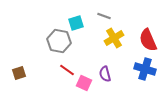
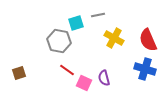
gray line: moved 6 px left, 1 px up; rotated 32 degrees counterclockwise
yellow cross: rotated 30 degrees counterclockwise
purple semicircle: moved 1 px left, 4 px down
